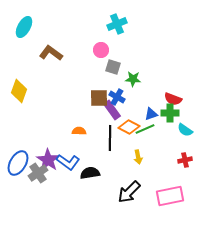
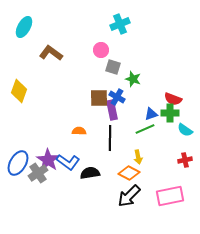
cyan cross: moved 3 px right
green star: rotated 14 degrees clockwise
purple rectangle: rotated 24 degrees clockwise
orange diamond: moved 46 px down
black arrow: moved 4 px down
